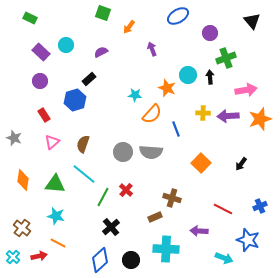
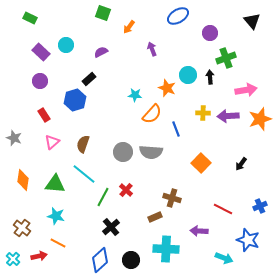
cyan cross at (13, 257): moved 2 px down
